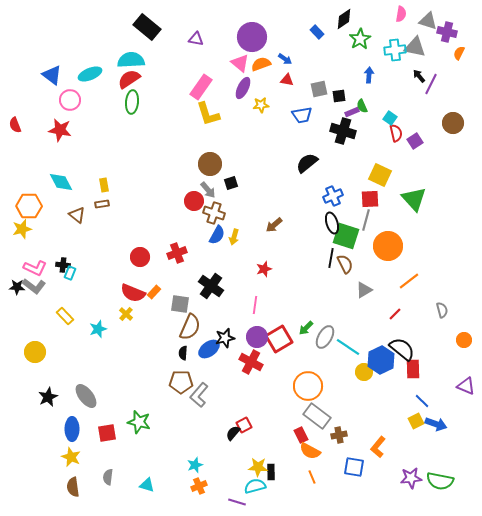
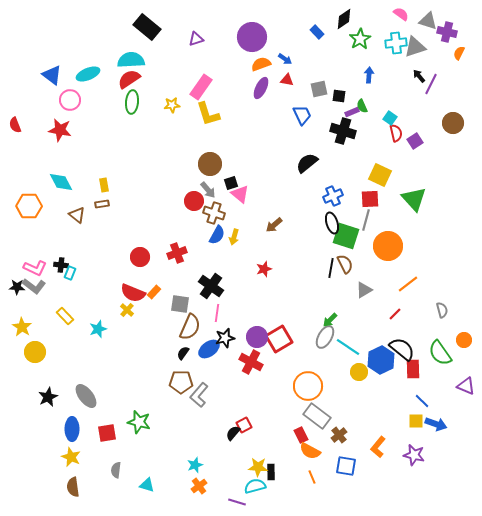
pink semicircle at (401, 14): rotated 63 degrees counterclockwise
purple triangle at (196, 39): rotated 28 degrees counterclockwise
gray triangle at (415, 47): rotated 30 degrees counterclockwise
cyan cross at (395, 50): moved 1 px right, 7 px up
pink triangle at (240, 63): moved 131 px down
cyan ellipse at (90, 74): moved 2 px left
purple ellipse at (243, 88): moved 18 px right
black square at (339, 96): rotated 16 degrees clockwise
yellow star at (261, 105): moved 89 px left
blue trapezoid at (302, 115): rotated 105 degrees counterclockwise
yellow star at (22, 229): moved 98 px down; rotated 24 degrees counterclockwise
black line at (331, 258): moved 10 px down
black cross at (63, 265): moved 2 px left
orange line at (409, 281): moved 1 px left, 3 px down
pink line at (255, 305): moved 38 px left, 8 px down
yellow cross at (126, 314): moved 1 px right, 4 px up
green arrow at (306, 328): moved 24 px right, 8 px up
black semicircle at (183, 353): rotated 32 degrees clockwise
yellow circle at (364, 372): moved 5 px left
yellow square at (416, 421): rotated 28 degrees clockwise
brown cross at (339, 435): rotated 28 degrees counterclockwise
blue square at (354, 467): moved 8 px left, 1 px up
gray semicircle at (108, 477): moved 8 px right, 7 px up
purple star at (411, 478): moved 3 px right, 23 px up; rotated 20 degrees clockwise
green semicircle at (440, 481): moved 128 px up; rotated 44 degrees clockwise
orange cross at (199, 486): rotated 14 degrees counterclockwise
